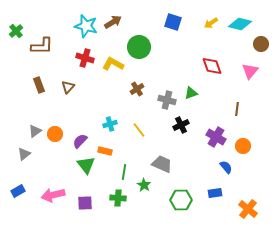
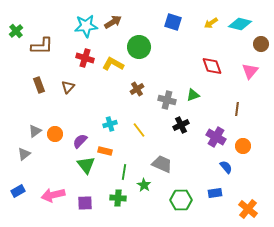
cyan star at (86, 26): rotated 20 degrees counterclockwise
green triangle at (191, 93): moved 2 px right, 2 px down
